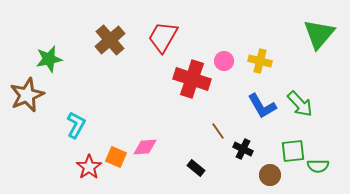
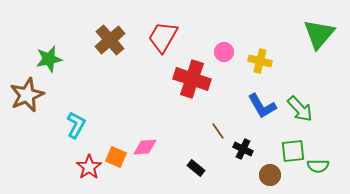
pink circle: moved 9 px up
green arrow: moved 5 px down
